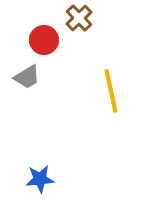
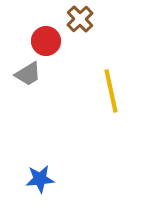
brown cross: moved 1 px right, 1 px down
red circle: moved 2 px right, 1 px down
gray trapezoid: moved 1 px right, 3 px up
